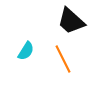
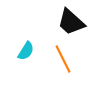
black trapezoid: moved 1 px down
